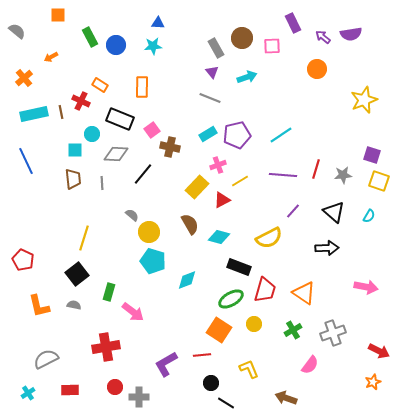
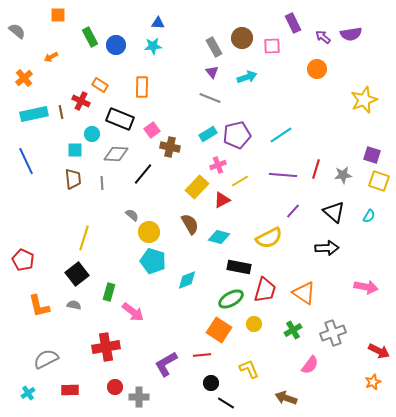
gray rectangle at (216, 48): moved 2 px left, 1 px up
black rectangle at (239, 267): rotated 10 degrees counterclockwise
